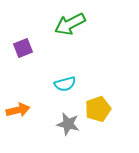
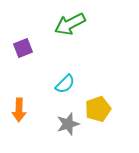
cyan semicircle: rotated 30 degrees counterclockwise
orange arrow: moved 1 px right; rotated 105 degrees clockwise
gray star: rotated 30 degrees counterclockwise
